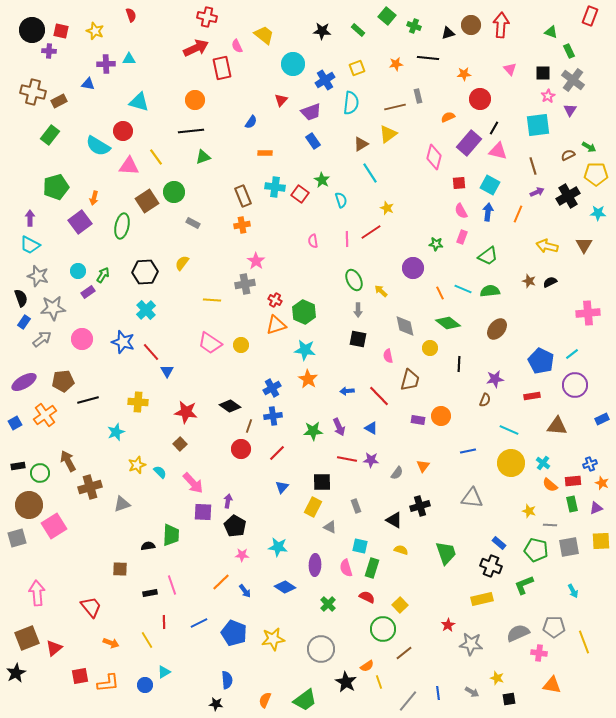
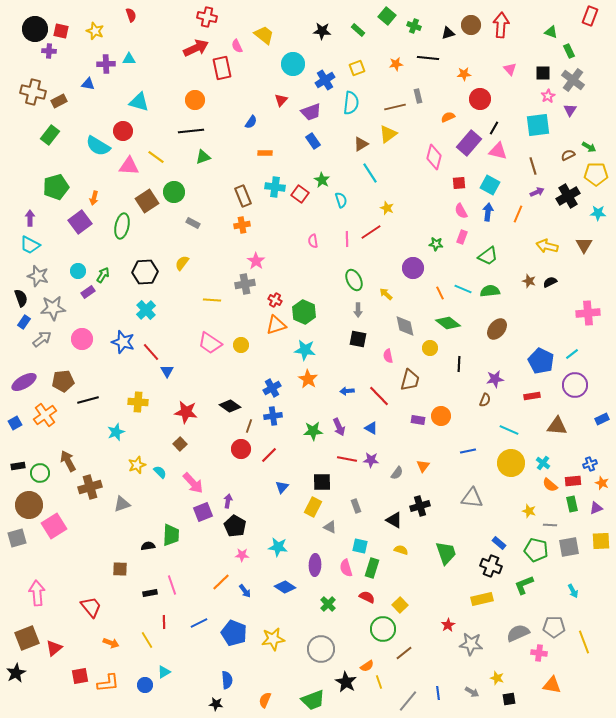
black circle at (32, 30): moved 3 px right, 1 px up
yellow line at (156, 157): rotated 18 degrees counterclockwise
yellow arrow at (381, 291): moved 5 px right, 3 px down
red line at (277, 453): moved 8 px left, 2 px down
purple square at (203, 512): rotated 24 degrees counterclockwise
green trapezoid at (305, 700): moved 8 px right; rotated 15 degrees clockwise
